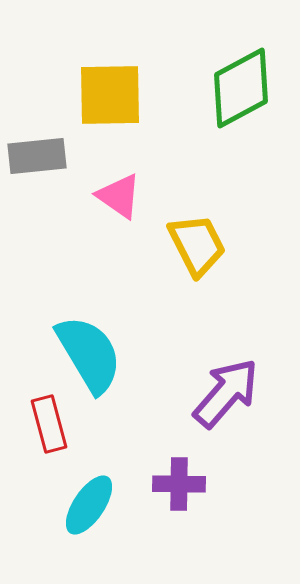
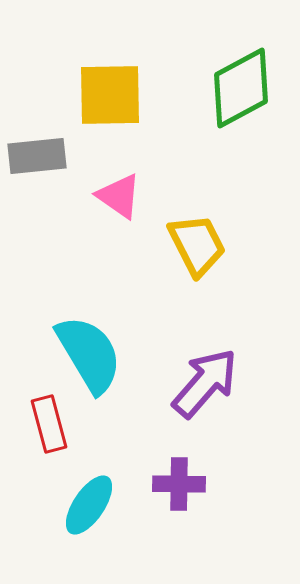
purple arrow: moved 21 px left, 10 px up
